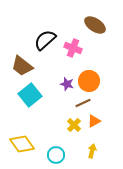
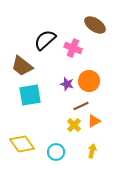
cyan square: rotated 30 degrees clockwise
brown line: moved 2 px left, 3 px down
cyan circle: moved 3 px up
